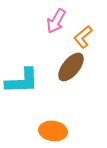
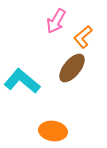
brown ellipse: moved 1 px right, 1 px down
cyan L-shape: rotated 138 degrees counterclockwise
